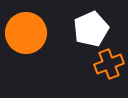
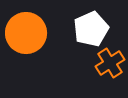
orange cross: moved 1 px right, 1 px up; rotated 12 degrees counterclockwise
